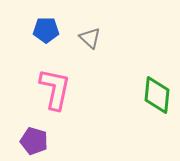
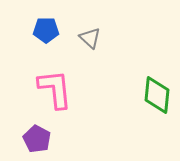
pink L-shape: rotated 18 degrees counterclockwise
purple pentagon: moved 3 px right, 2 px up; rotated 12 degrees clockwise
